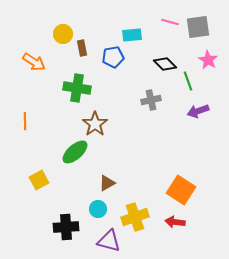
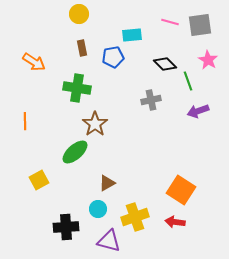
gray square: moved 2 px right, 2 px up
yellow circle: moved 16 px right, 20 px up
